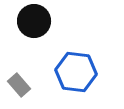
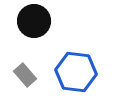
gray rectangle: moved 6 px right, 10 px up
